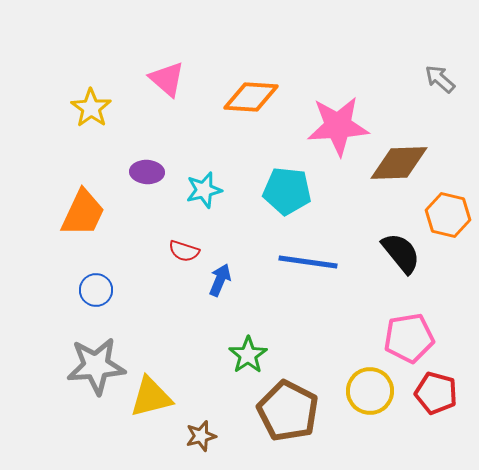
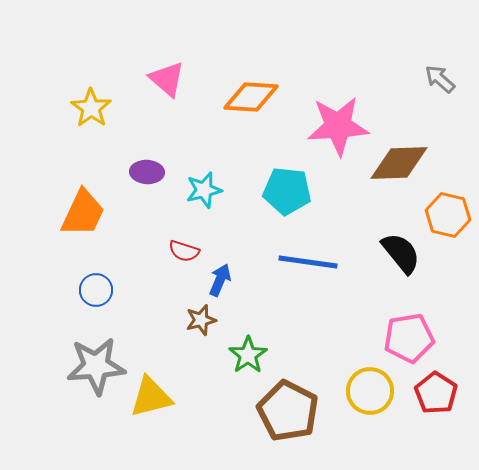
red pentagon: rotated 18 degrees clockwise
brown star: moved 116 px up
